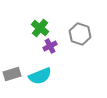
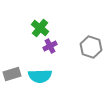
gray hexagon: moved 11 px right, 13 px down
cyan semicircle: rotated 20 degrees clockwise
